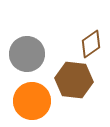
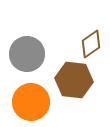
orange circle: moved 1 px left, 1 px down
